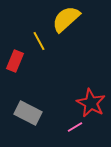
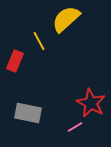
gray rectangle: rotated 16 degrees counterclockwise
